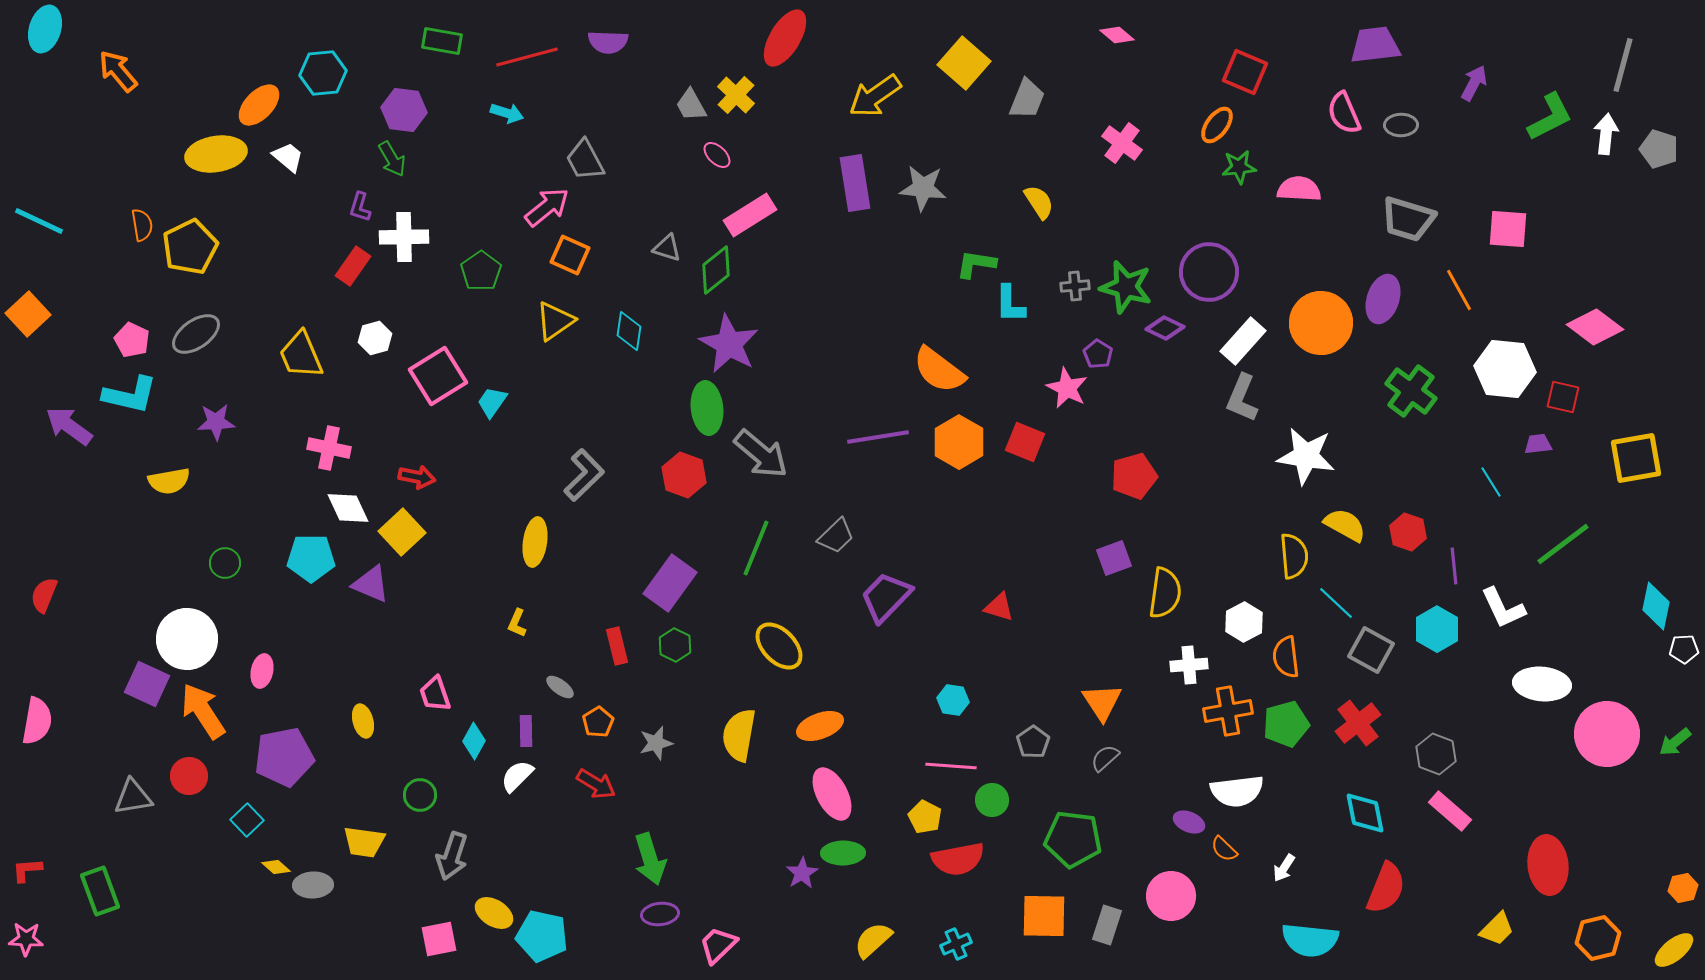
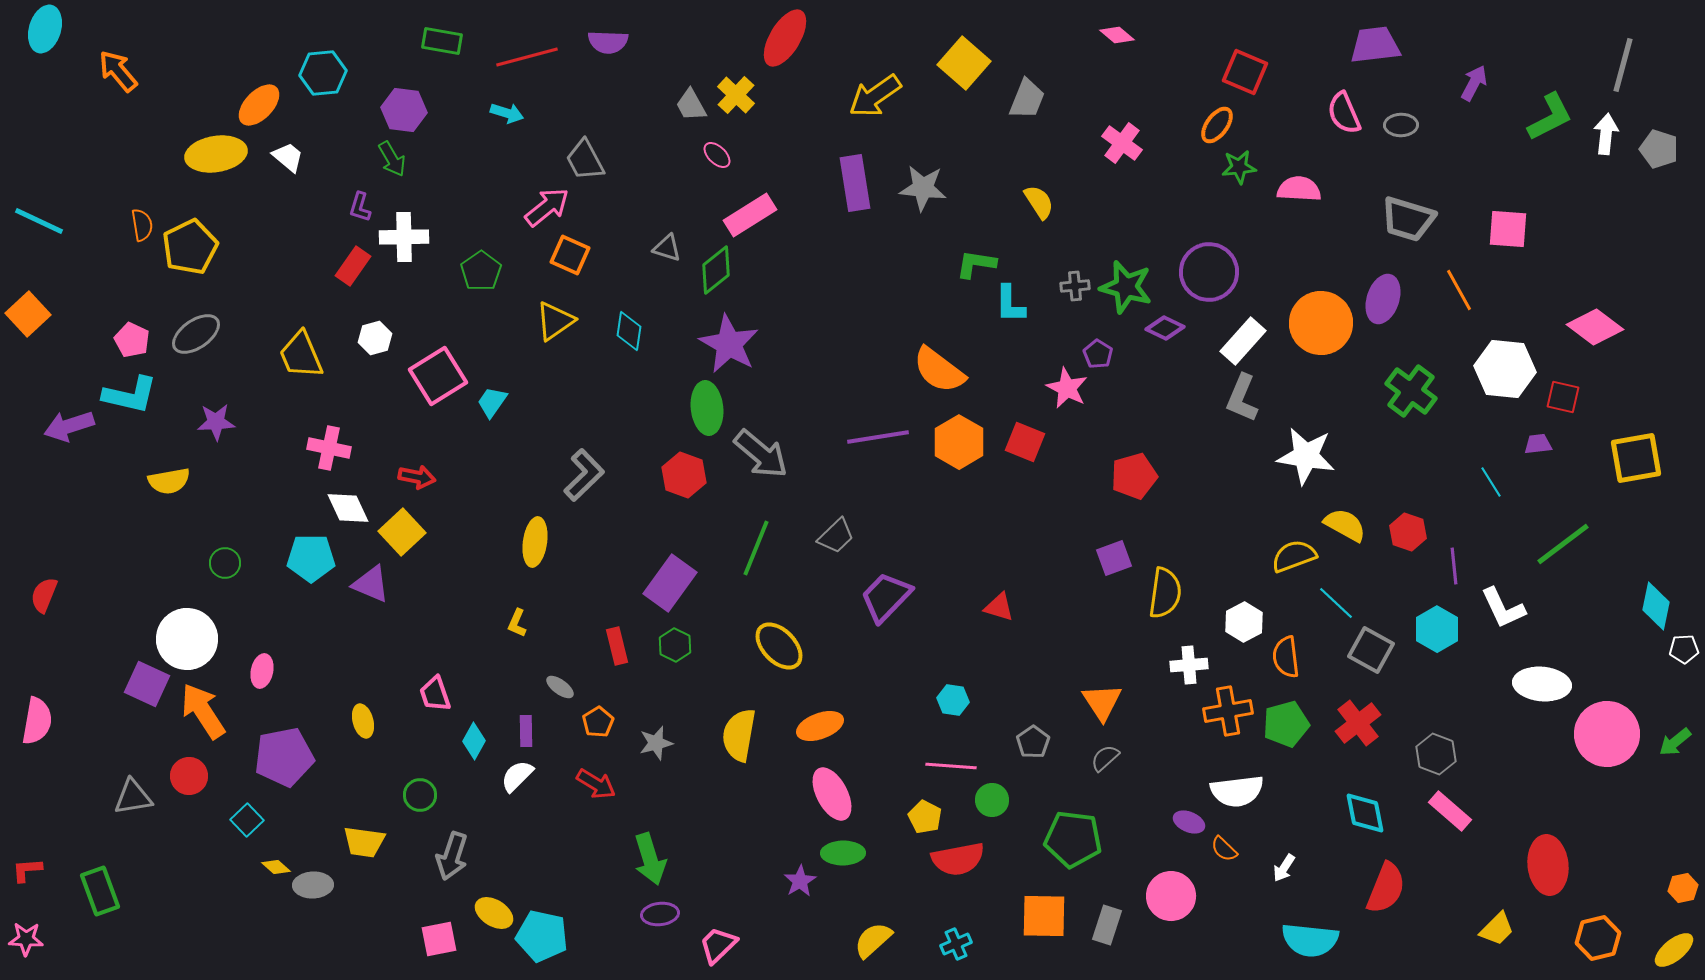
purple arrow at (69, 426): rotated 54 degrees counterclockwise
yellow semicircle at (1294, 556): rotated 105 degrees counterclockwise
purple star at (802, 873): moved 2 px left, 8 px down
